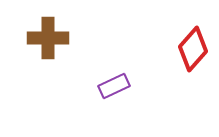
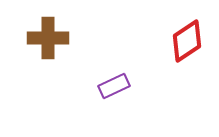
red diamond: moved 6 px left, 8 px up; rotated 15 degrees clockwise
